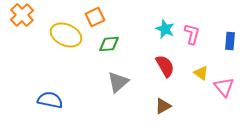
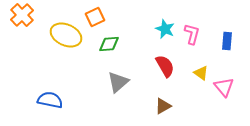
blue rectangle: moved 3 px left
